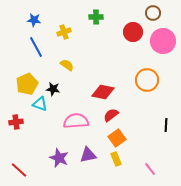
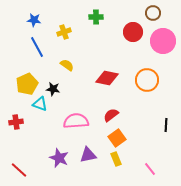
blue line: moved 1 px right
red diamond: moved 4 px right, 14 px up
